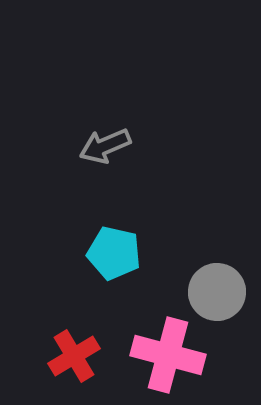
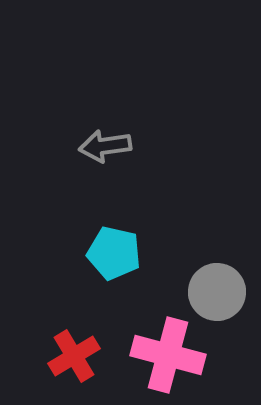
gray arrow: rotated 15 degrees clockwise
